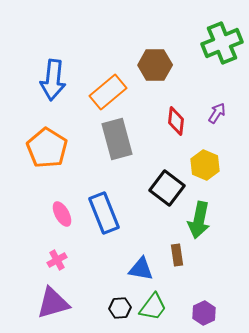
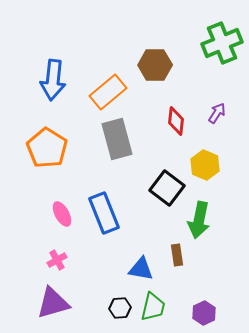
green trapezoid: rotated 24 degrees counterclockwise
